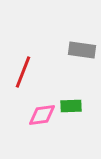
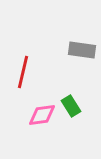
red line: rotated 8 degrees counterclockwise
green rectangle: rotated 60 degrees clockwise
